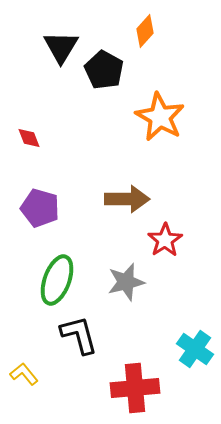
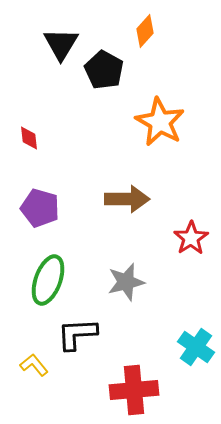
black triangle: moved 3 px up
orange star: moved 5 px down
red diamond: rotated 15 degrees clockwise
red star: moved 26 px right, 2 px up
green ellipse: moved 9 px left
black L-shape: moved 2 px left, 1 px up; rotated 78 degrees counterclockwise
cyan cross: moved 1 px right, 2 px up
yellow L-shape: moved 10 px right, 9 px up
red cross: moved 1 px left, 2 px down
